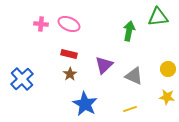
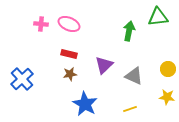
brown star: rotated 24 degrees clockwise
